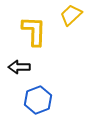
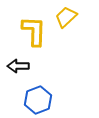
yellow trapezoid: moved 5 px left, 2 px down
black arrow: moved 1 px left, 1 px up
